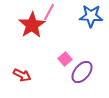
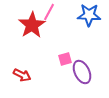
blue star: moved 2 px left, 1 px up
pink square: rotated 24 degrees clockwise
purple ellipse: rotated 65 degrees counterclockwise
